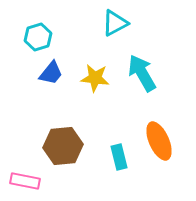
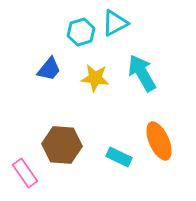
cyan hexagon: moved 43 px right, 5 px up
blue trapezoid: moved 2 px left, 4 px up
brown hexagon: moved 1 px left, 1 px up; rotated 9 degrees clockwise
cyan rectangle: rotated 50 degrees counterclockwise
pink rectangle: moved 8 px up; rotated 44 degrees clockwise
